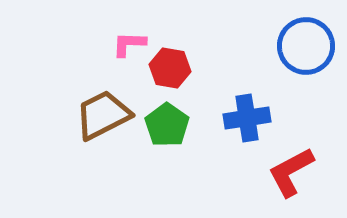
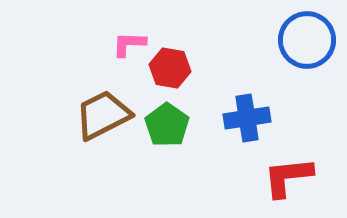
blue circle: moved 1 px right, 6 px up
red L-shape: moved 3 px left, 5 px down; rotated 22 degrees clockwise
